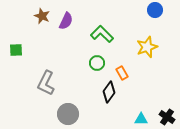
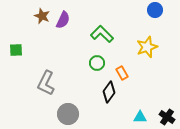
purple semicircle: moved 3 px left, 1 px up
cyan triangle: moved 1 px left, 2 px up
